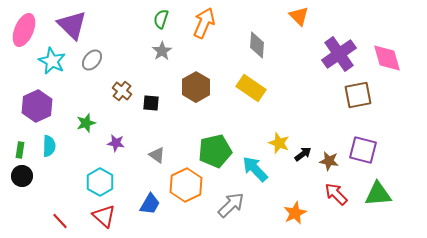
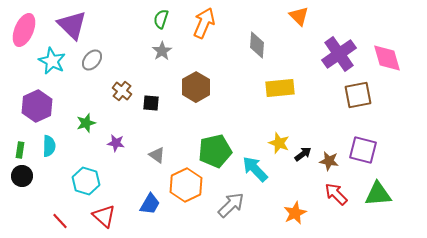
yellow rectangle: moved 29 px right; rotated 40 degrees counterclockwise
cyan hexagon: moved 14 px left, 1 px up; rotated 12 degrees counterclockwise
